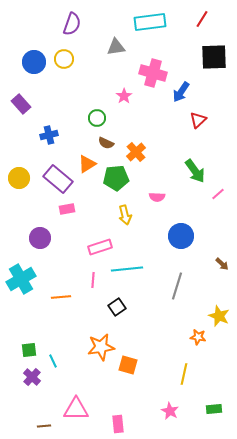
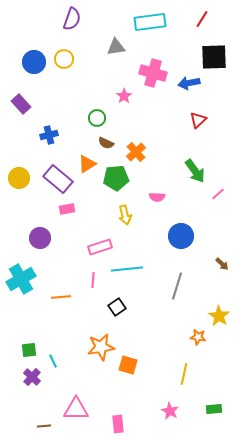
purple semicircle at (72, 24): moved 5 px up
blue arrow at (181, 92): moved 8 px right, 9 px up; rotated 45 degrees clockwise
yellow star at (219, 316): rotated 10 degrees clockwise
